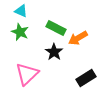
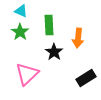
green rectangle: moved 7 px left, 3 px up; rotated 60 degrees clockwise
green star: rotated 12 degrees clockwise
orange arrow: rotated 54 degrees counterclockwise
